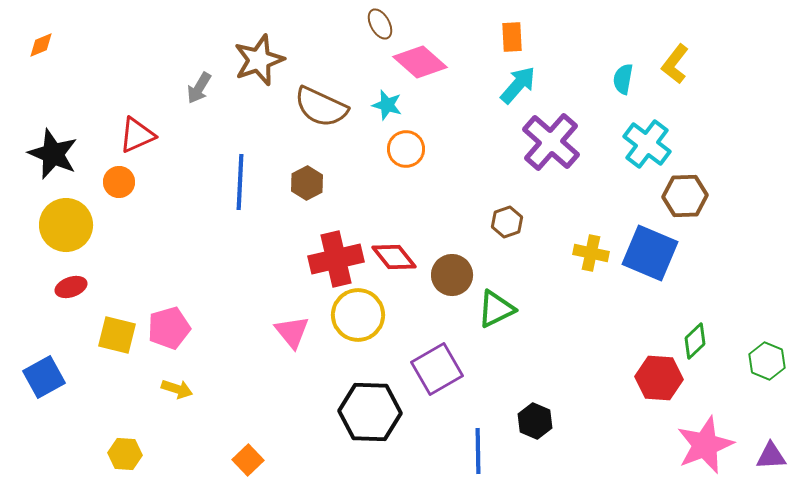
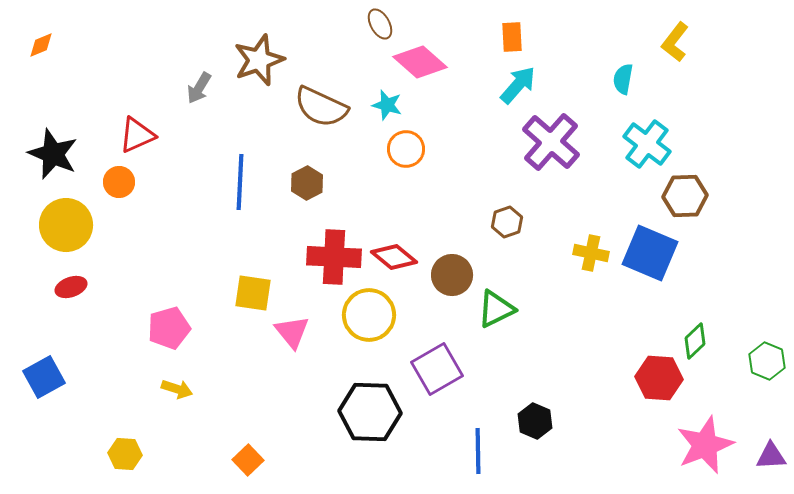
yellow L-shape at (675, 64): moved 22 px up
red diamond at (394, 257): rotated 12 degrees counterclockwise
red cross at (336, 259): moved 2 px left, 2 px up; rotated 16 degrees clockwise
yellow circle at (358, 315): moved 11 px right
yellow square at (117, 335): moved 136 px right, 42 px up; rotated 6 degrees counterclockwise
